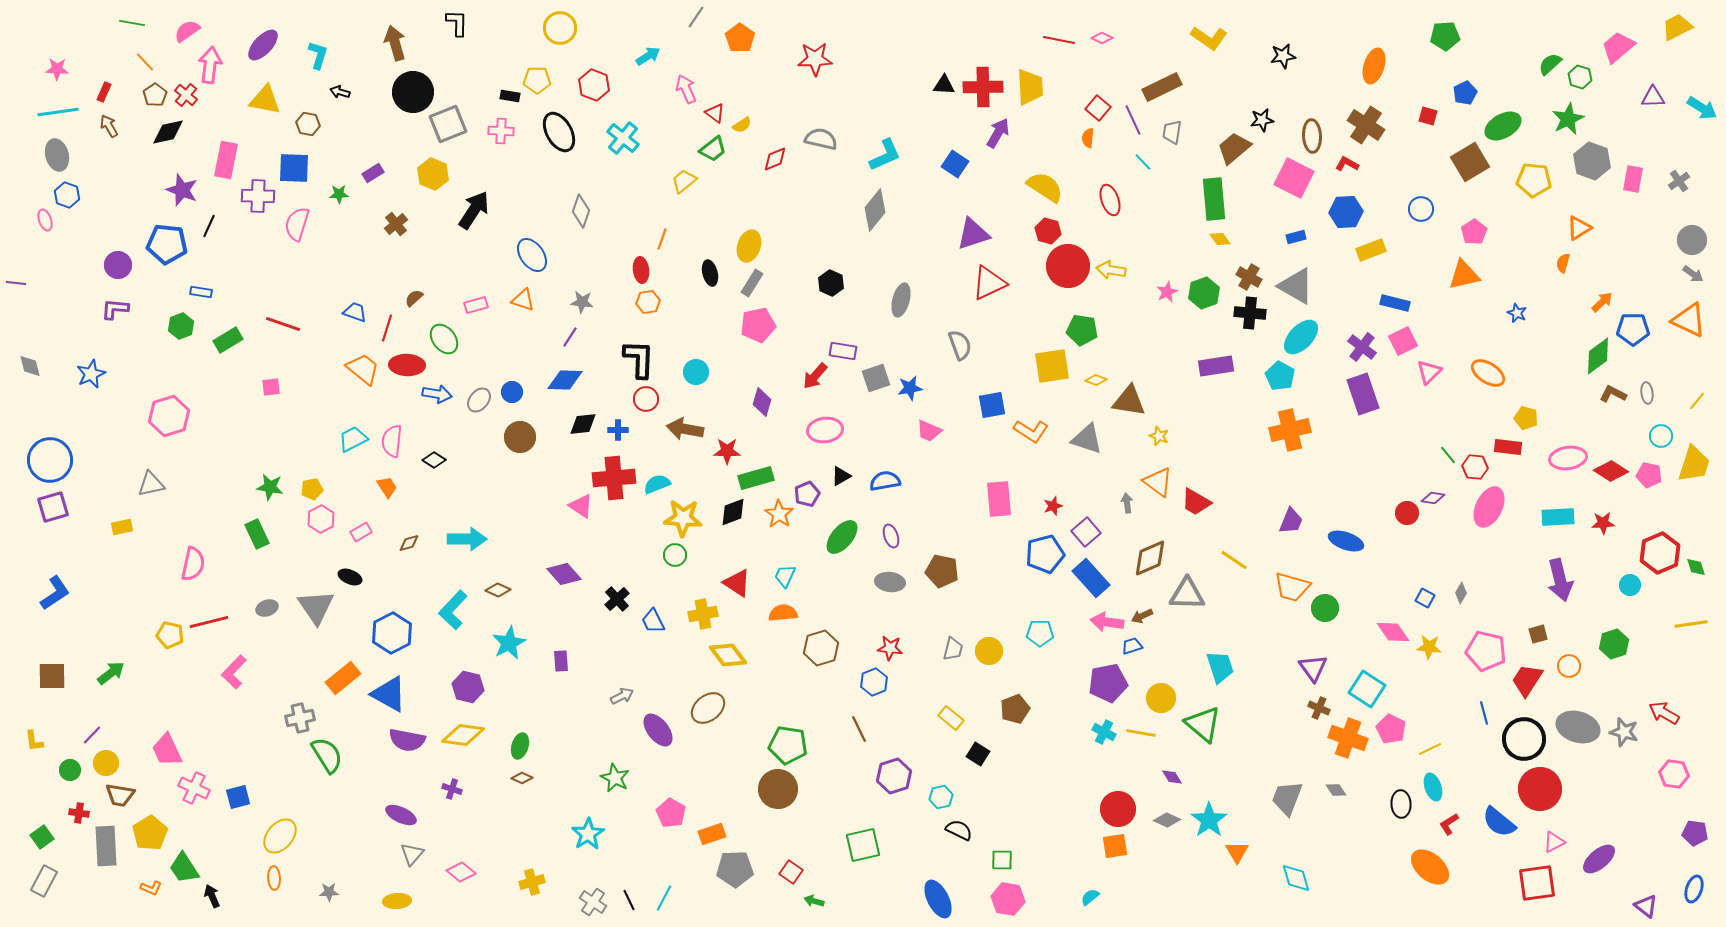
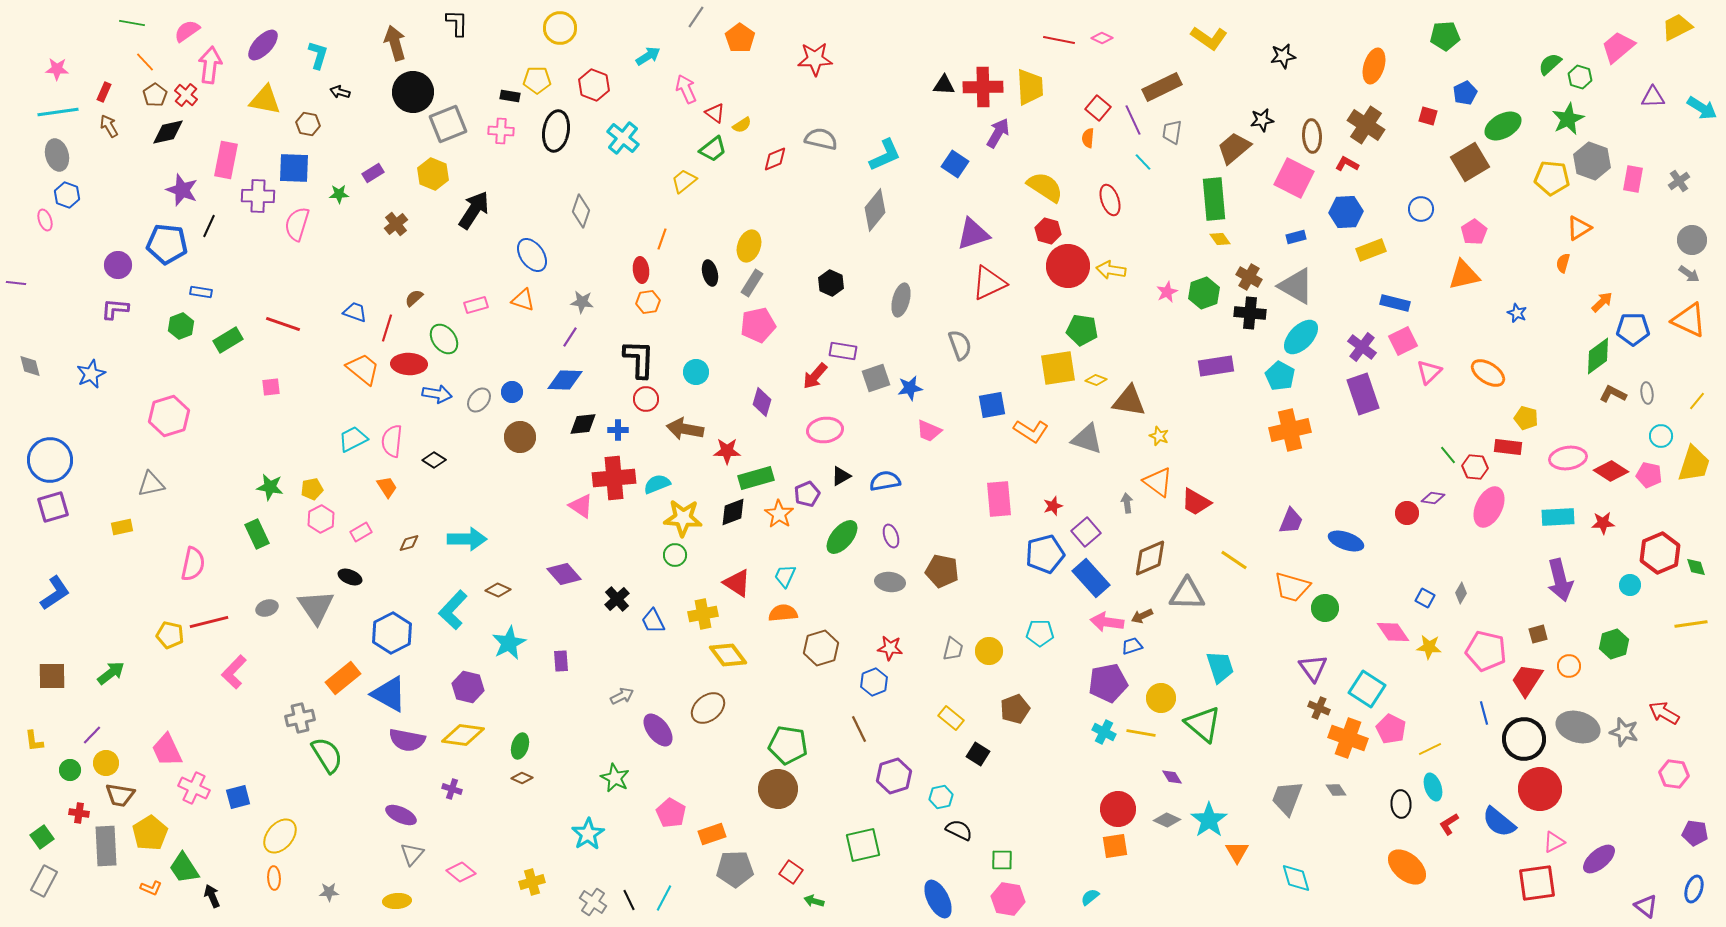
black ellipse at (559, 132): moved 3 px left, 1 px up; rotated 39 degrees clockwise
yellow pentagon at (1534, 180): moved 18 px right, 2 px up
gray arrow at (1693, 274): moved 4 px left
red ellipse at (407, 365): moved 2 px right, 1 px up
yellow square at (1052, 366): moved 6 px right, 2 px down
orange ellipse at (1430, 867): moved 23 px left
